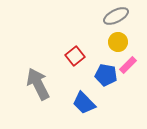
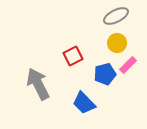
yellow circle: moved 1 px left, 1 px down
red square: moved 2 px left; rotated 12 degrees clockwise
blue pentagon: moved 1 px left, 1 px up; rotated 25 degrees counterclockwise
